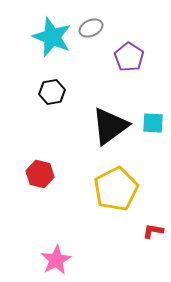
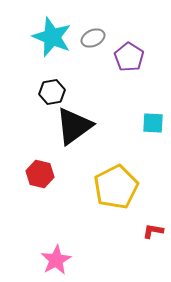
gray ellipse: moved 2 px right, 10 px down
black triangle: moved 36 px left
yellow pentagon: moved 2 px up
